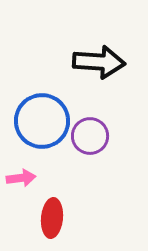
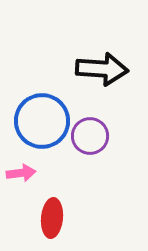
black arrow: moved 3 px right, 7 px down
pink arrow: moved 5 px up
